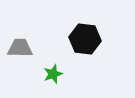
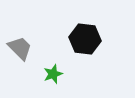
gray trapezoid: rotated 44 degrees clockwise
